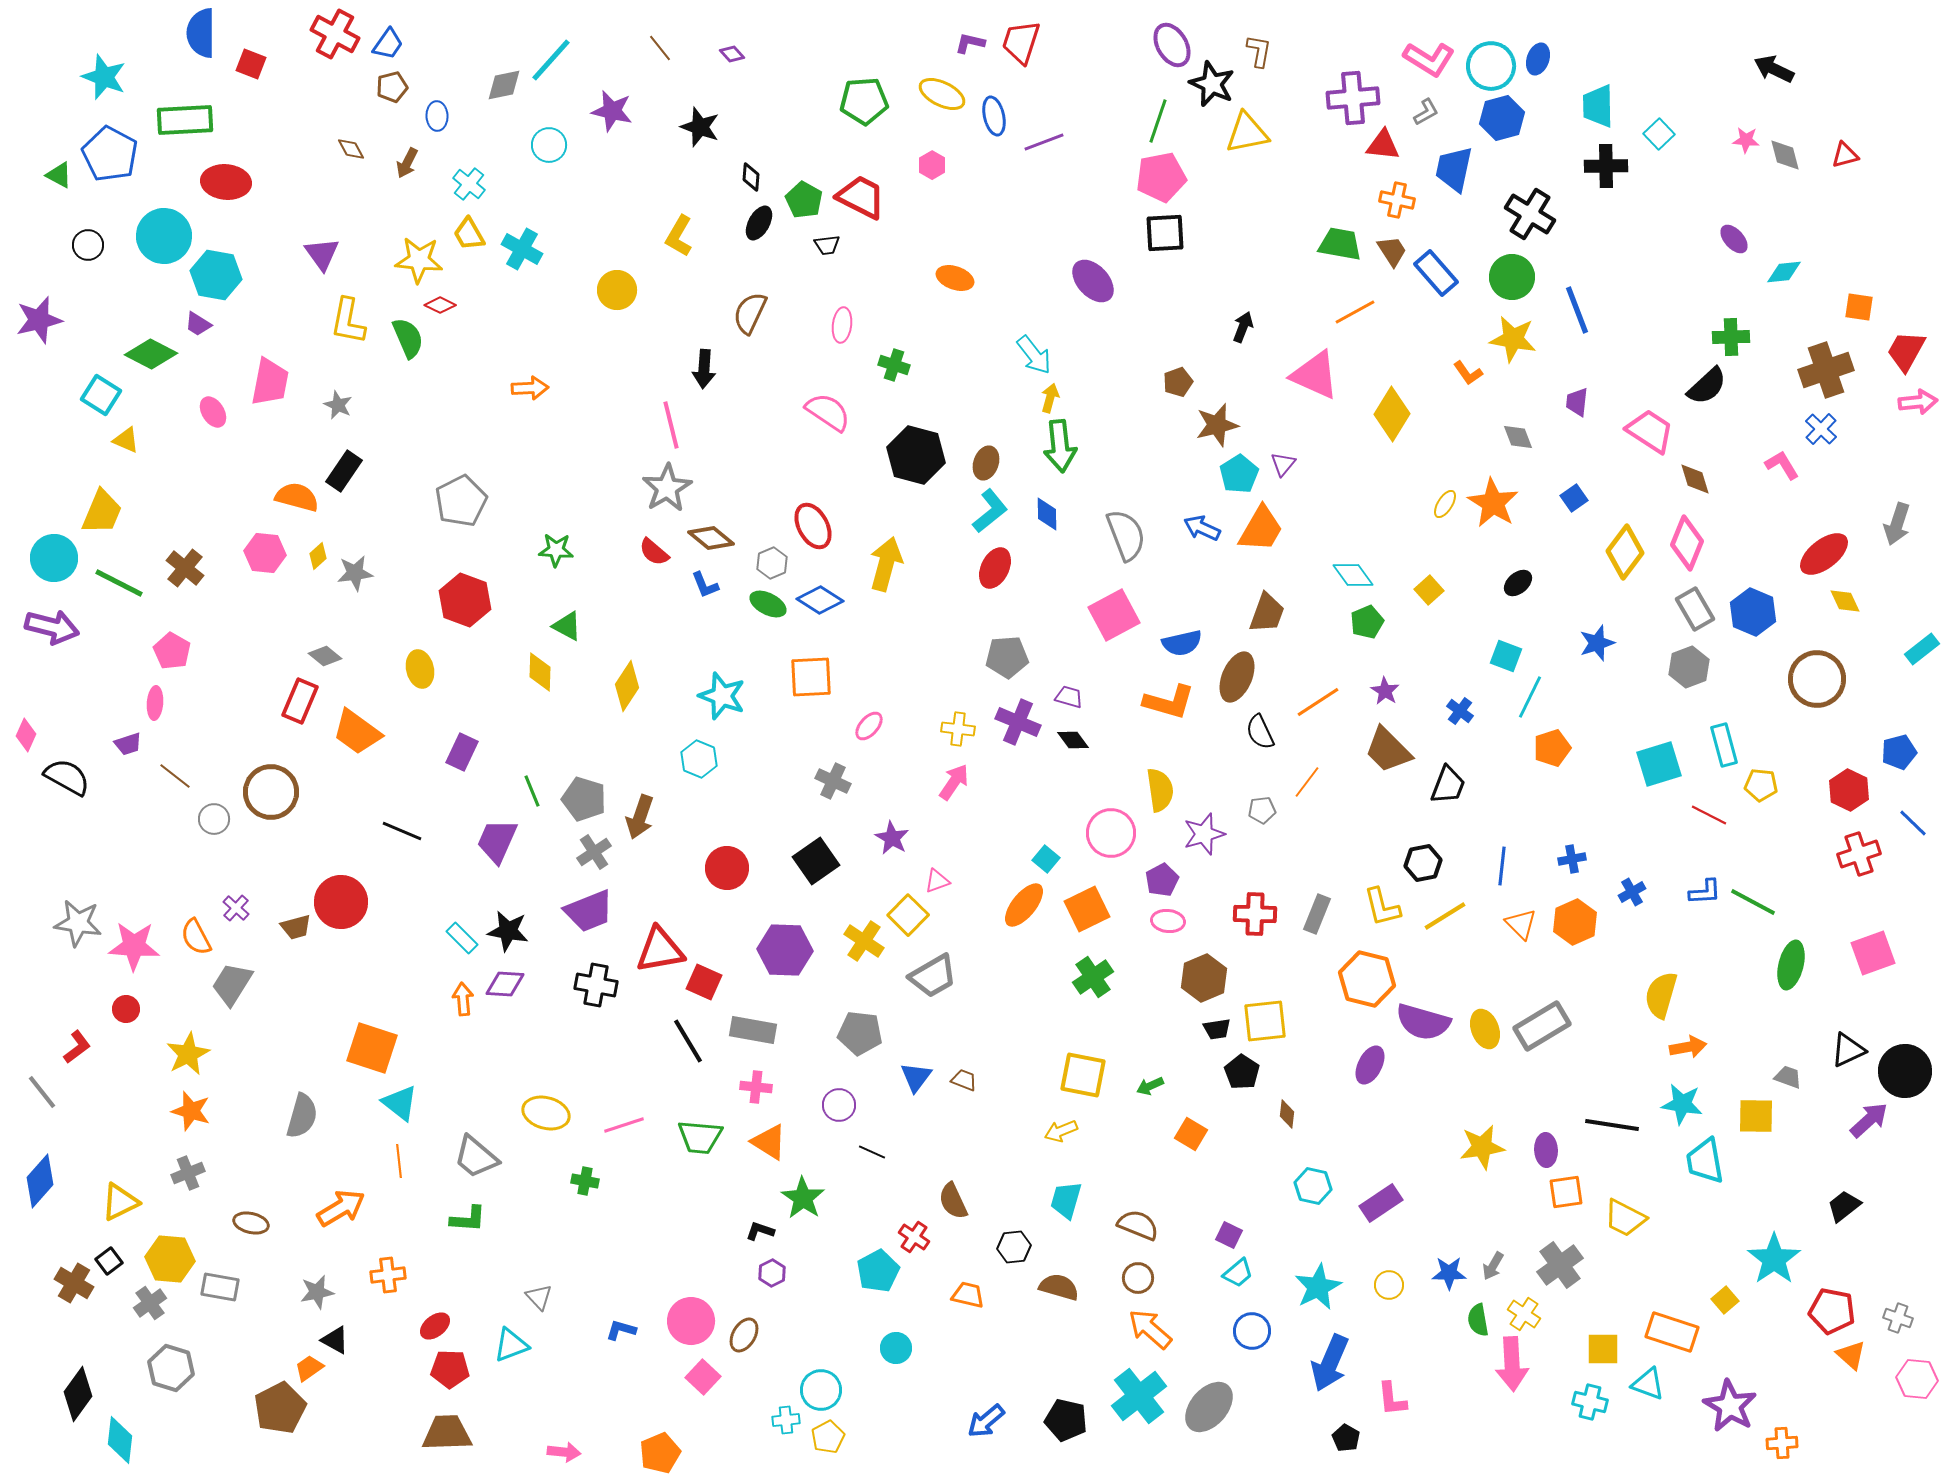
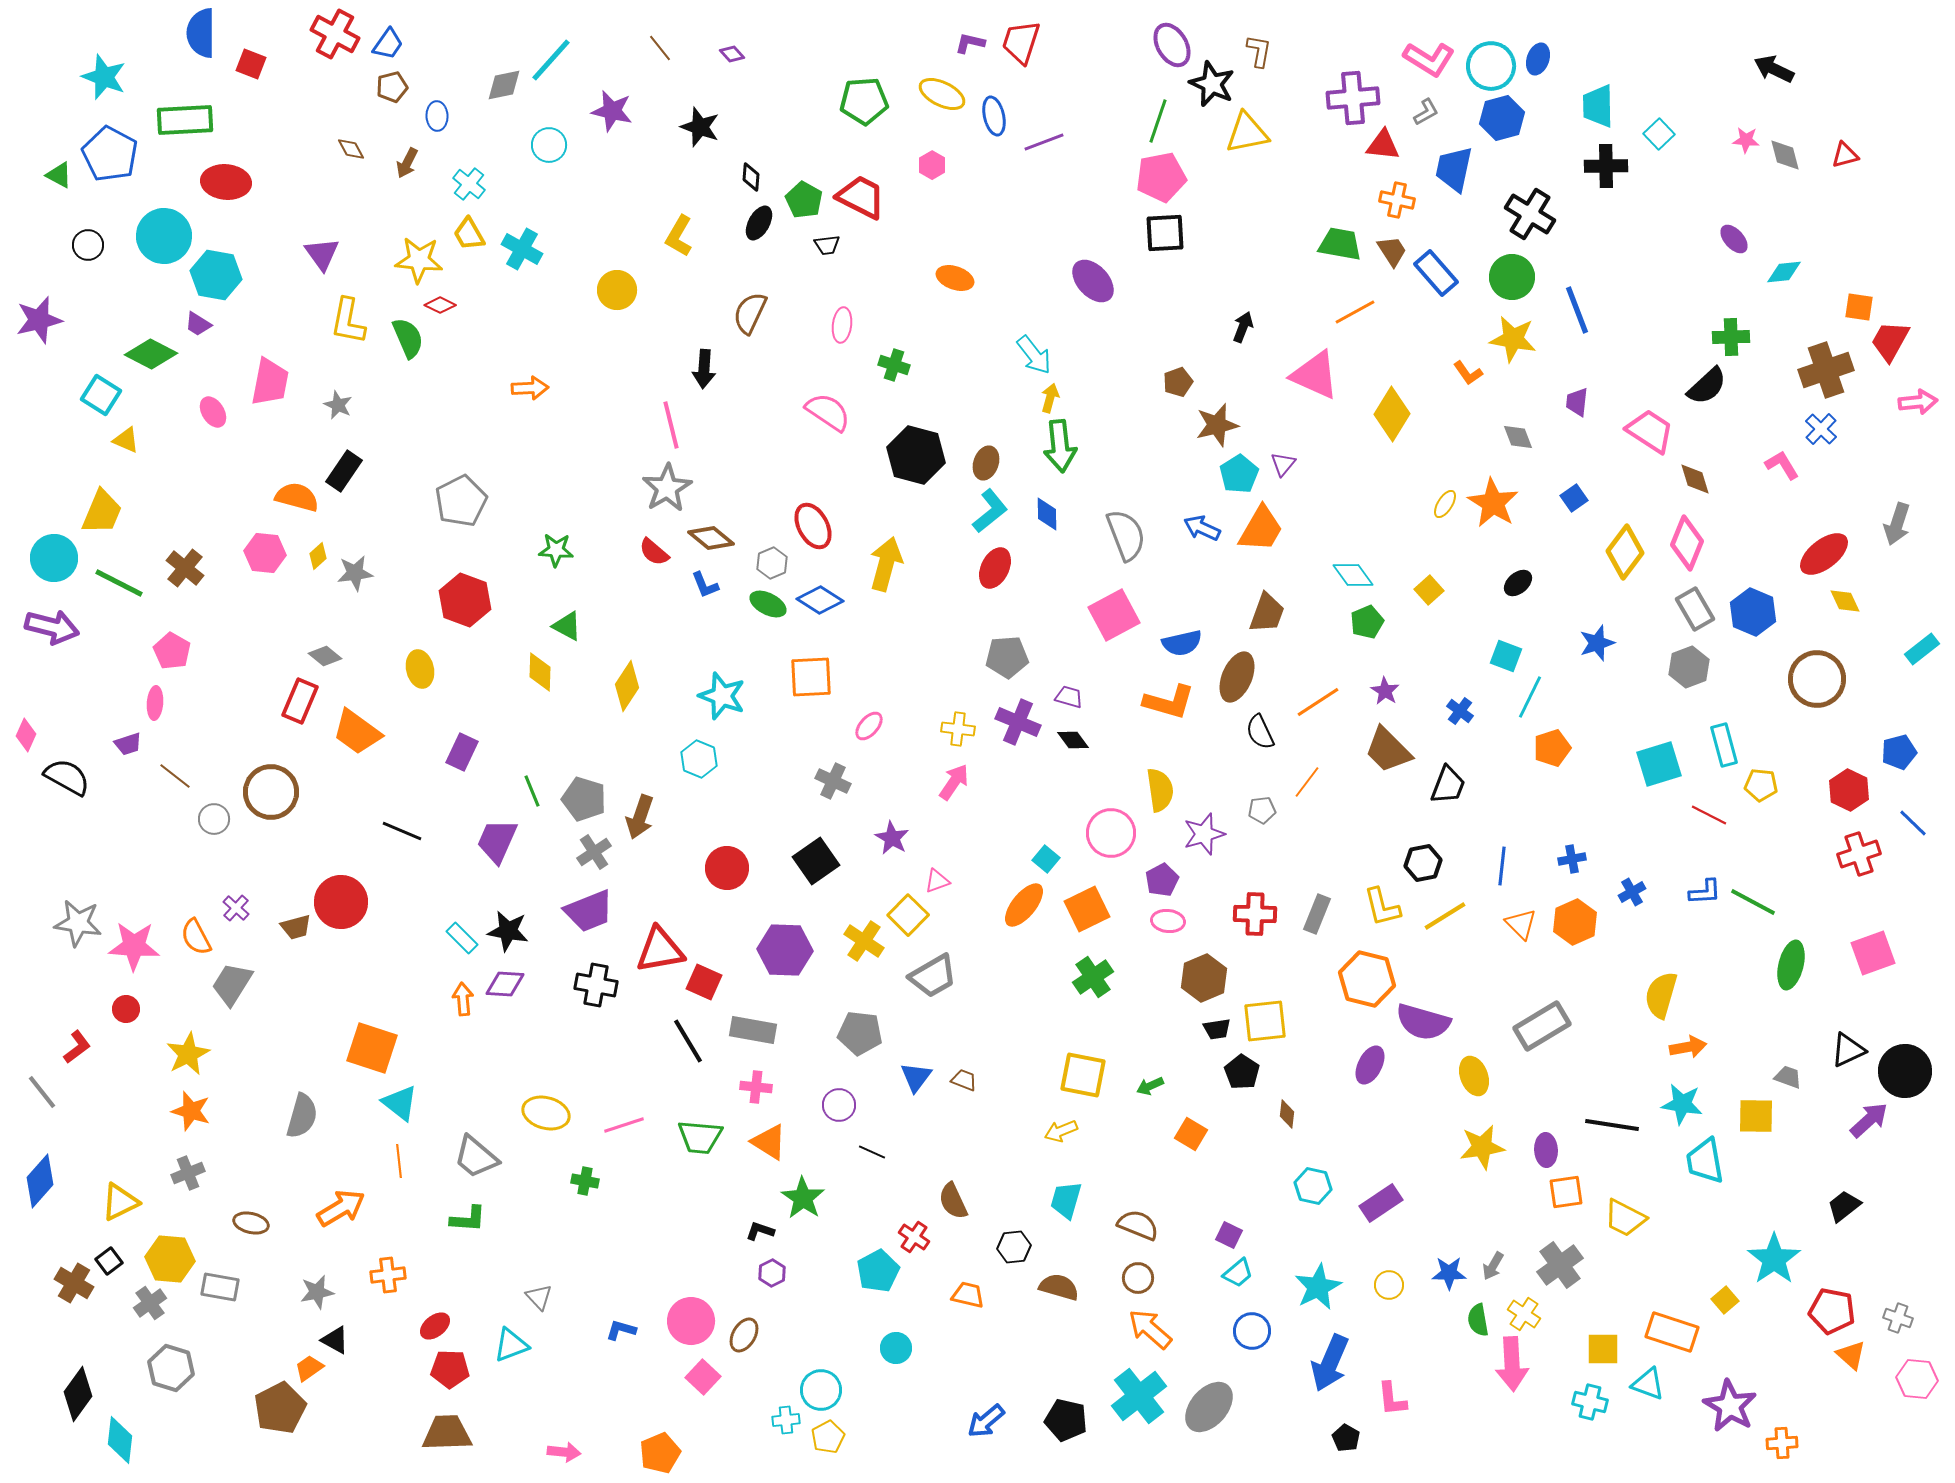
red trapezoid at (1906, 351): moved 16 px left, 10 px up
yellow ellipse at (1485, 1029): moved 11 px left, 47 px down
